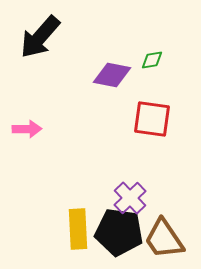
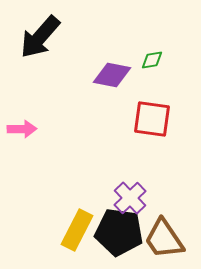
pink arrow: moved 5 px left
yellow rectangle: moved 1 px left, 1 px down; rotated 30 degrees clockwise
